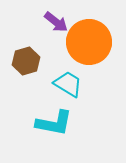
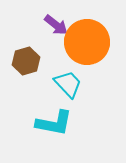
purple arrow: moved 3 px down
orange circle: moved 2 px left
cyan trapezoid: rotated 16 degrees clockwise
